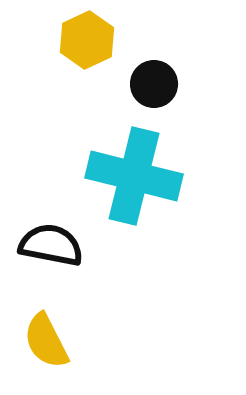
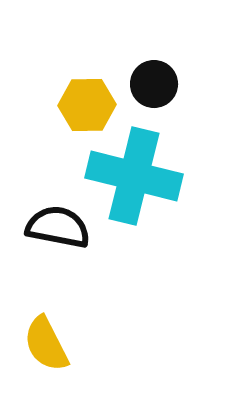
yellow hexagon: moved 65 px down; rotated 24 degrees clockwise
black semicircle: moved 7 px right, 18 px up
yellow semicircle: moved 3 px down
